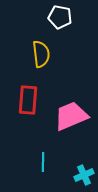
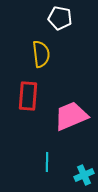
white pentagon: moved 1 px down
red rectangle: moved 4 px up
cyan line: moved 4 px right
